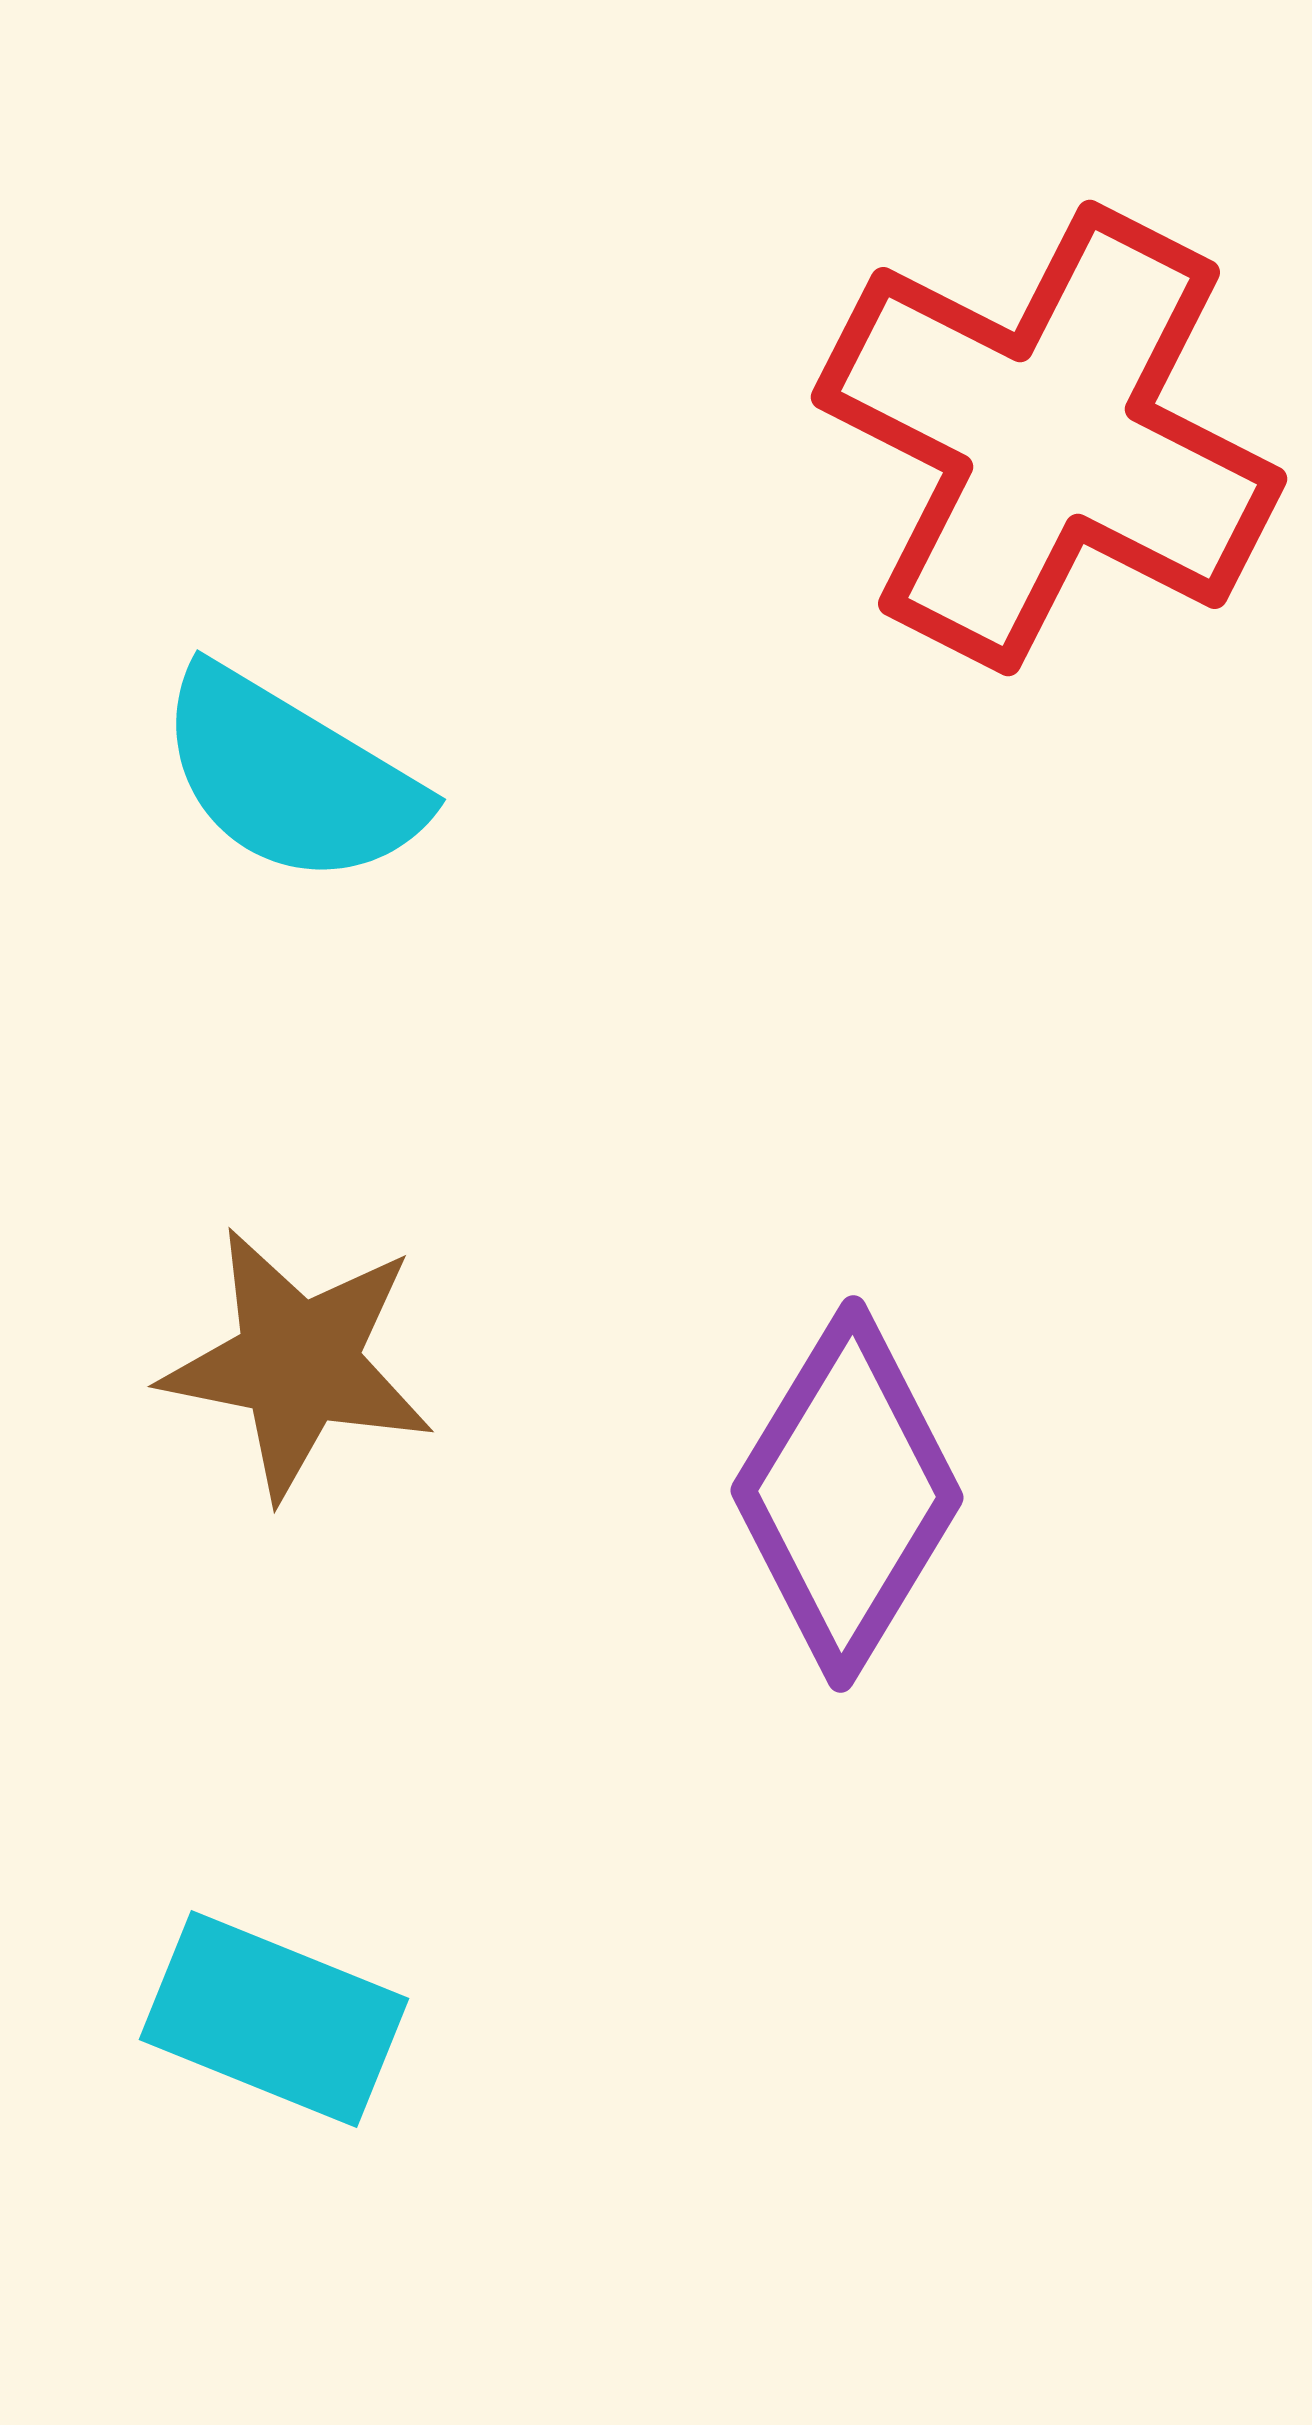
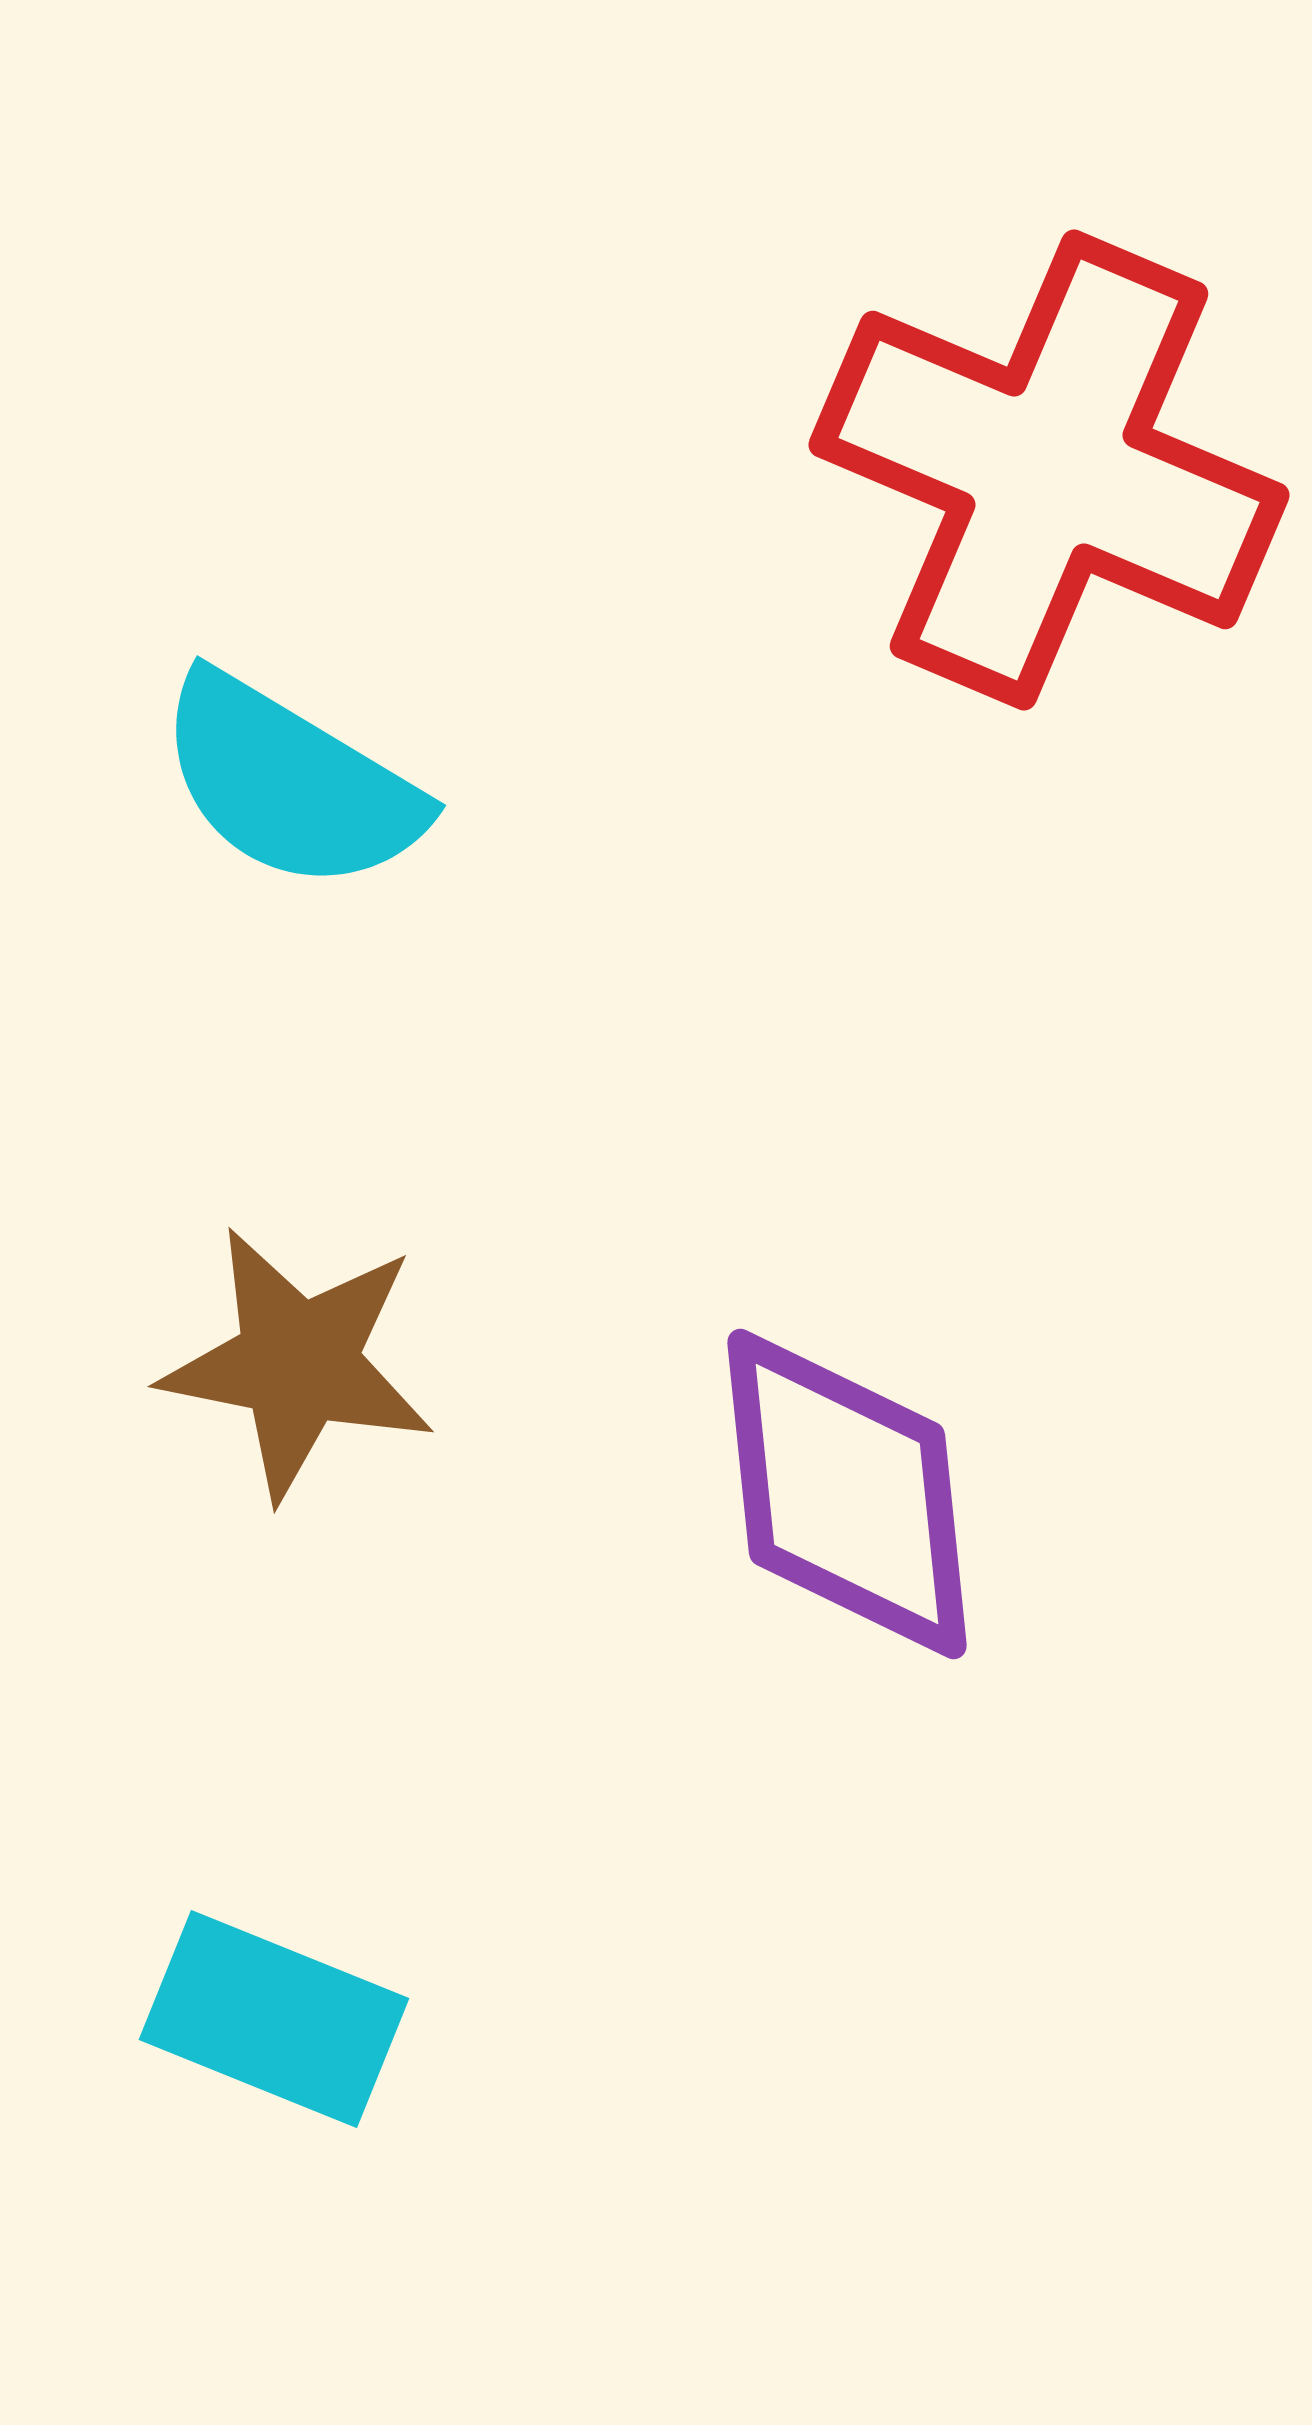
red cross: moved 32 px down; rotated 4 degrees counterclockwise
cyan semicircle: moved 6 px down
purple diamond: rotated 37 degrees counterclockwise
